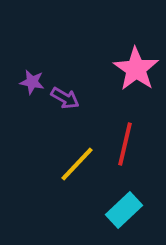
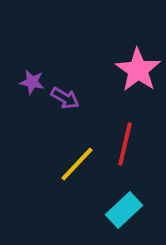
pink star: moved 2 px right, 1 px down
